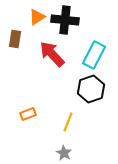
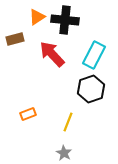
brown rectangle: rotated 66 degrees clockwise
